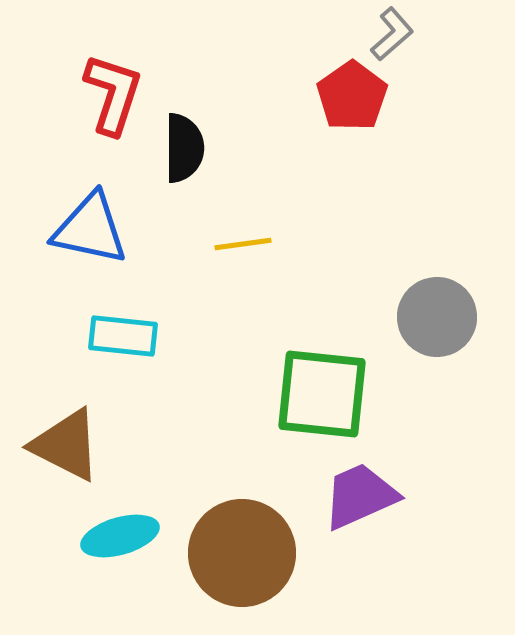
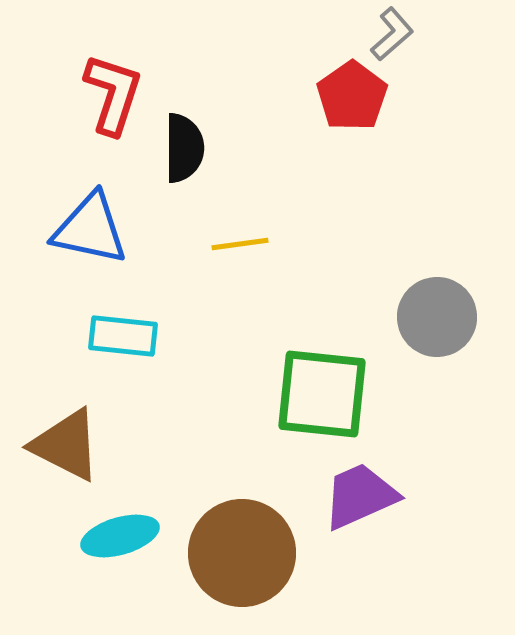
yellow line: moved 3 px left
